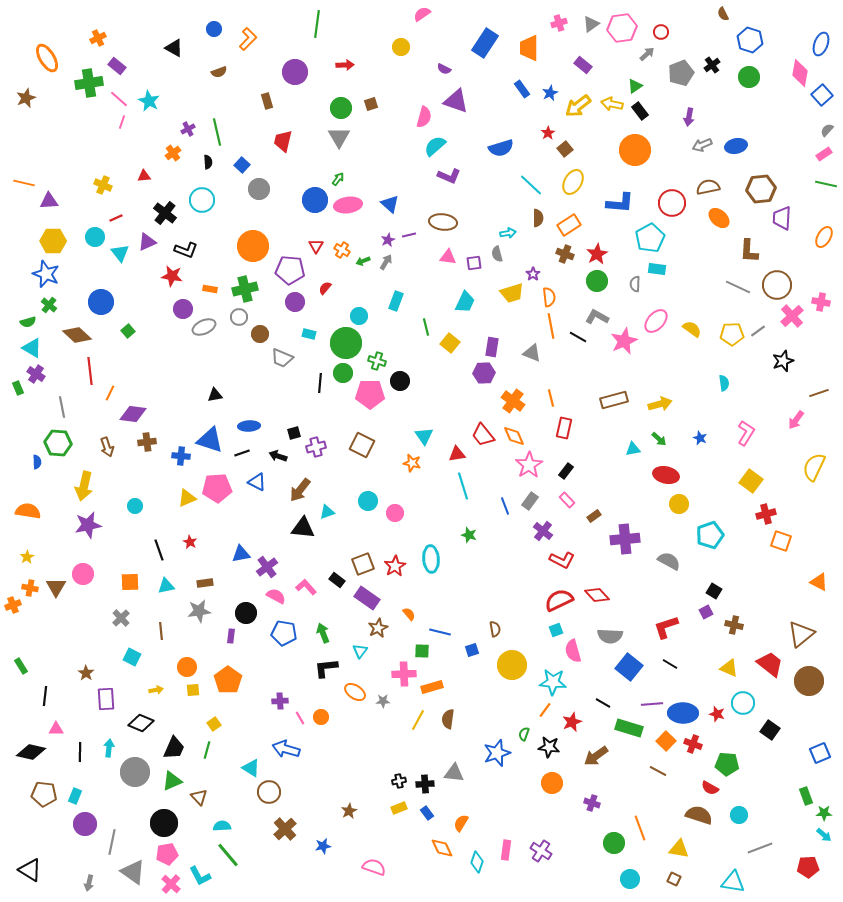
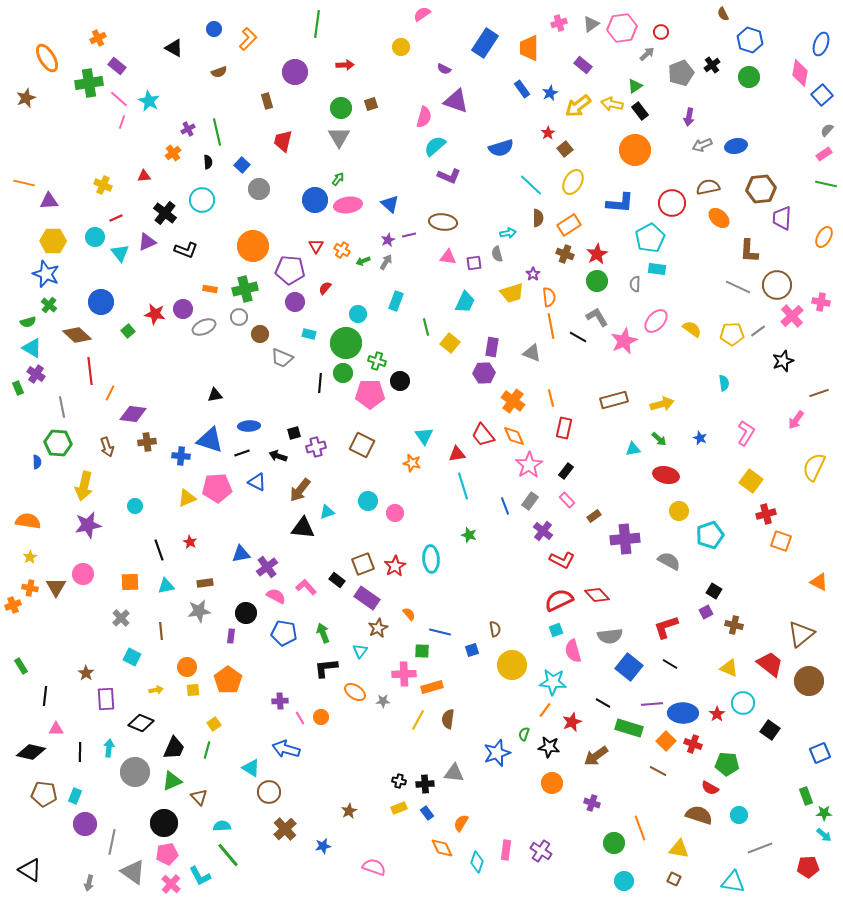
red star at (172, 276): moved 17 px left, 38 px down
cyan circle at (359, 316): moved 1 px left, 2 px up
gray L-shape at (597, 317): rotated 30 degrees clockwise
yellow arrow at (660, 404): moved 2 px right
yellow circle at (679, 504): moved 7 px down
orange semicircle at (28, 511): moved 10 px down
yellow star at (27, 557): moved 3 px right
gray semicircle at (610, 636): rotated 10 degrees counterclockwise
red star at (717, 714): rotated 21 degrees clockwise
black cross at (399, 781): rotated 24 degrees clockwise
cyan circle at (630, 879): moved 6 px left, 2 px down
